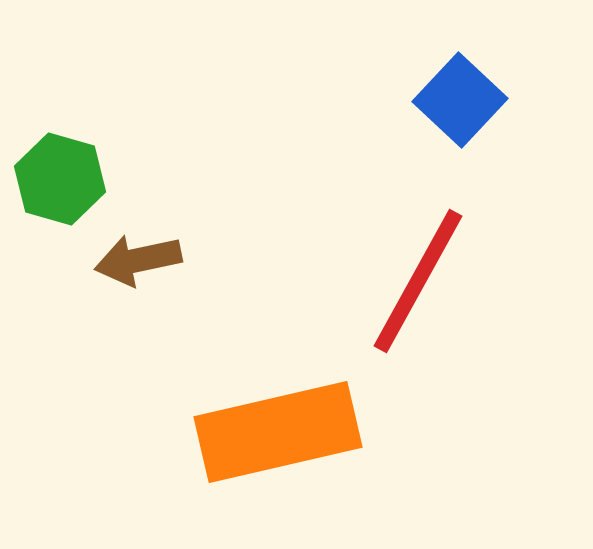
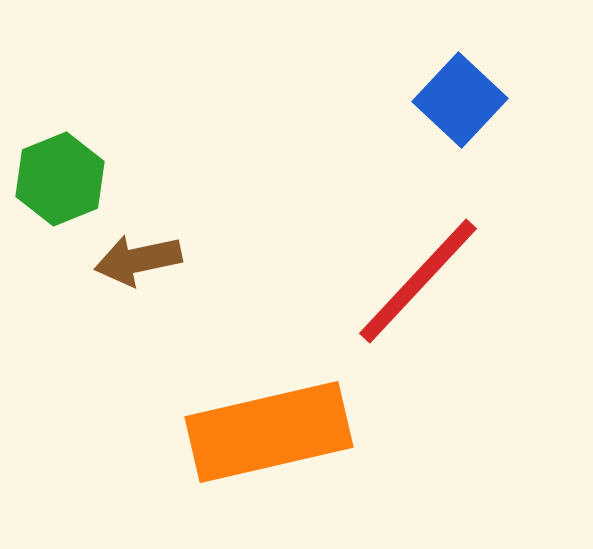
green hexagon: rotated 22 degrees clockwise
red line: rotated 14 degrees clockwise
orange rectangle: moved 9 px left
